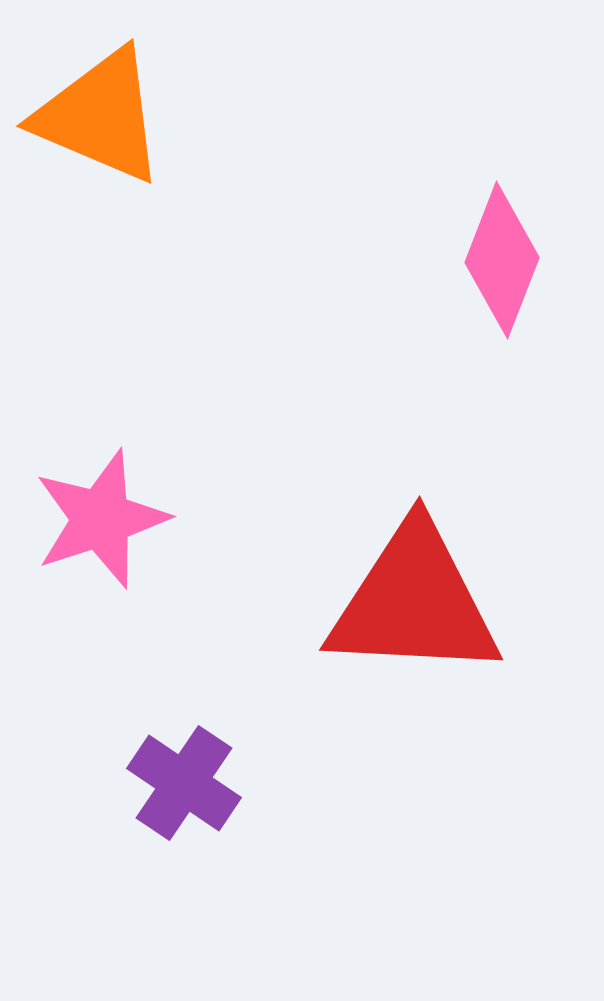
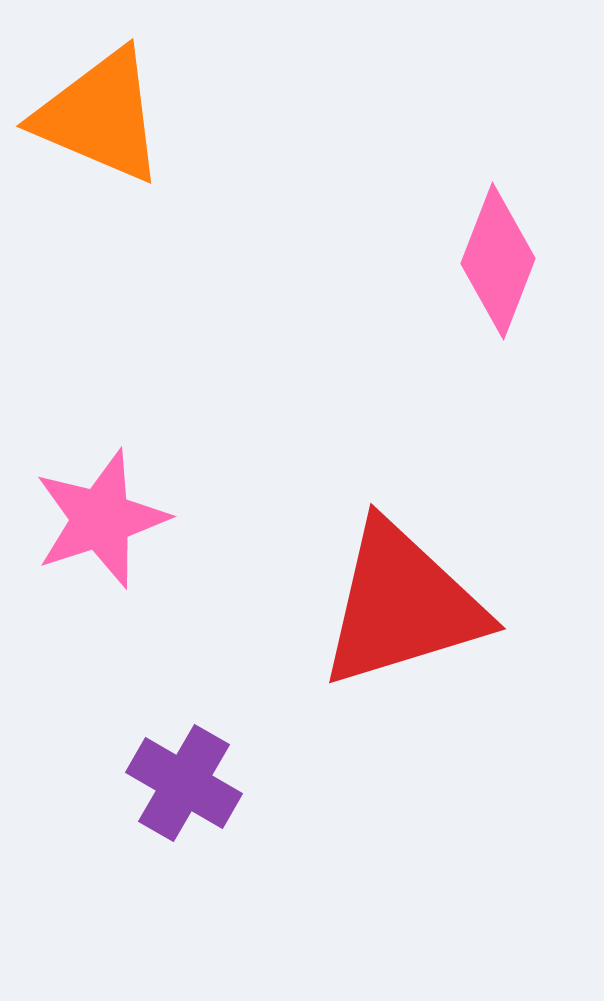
pink diamond: moved 4 px left, 1 px down
red triangle: moved 12 px left, 3 px down; rotated 20 degrees counterclockwise
purple cross: rotated 4 degrees counterclockwise
